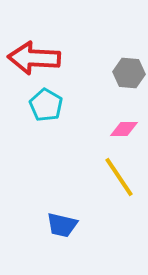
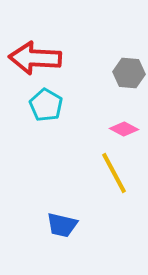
red arrow: moved 1 px right
pink diamond: rotated 28 degrees clockwise
yellow line: moved 5 px left, 4 px up; rotated 6 degrees clockwise
